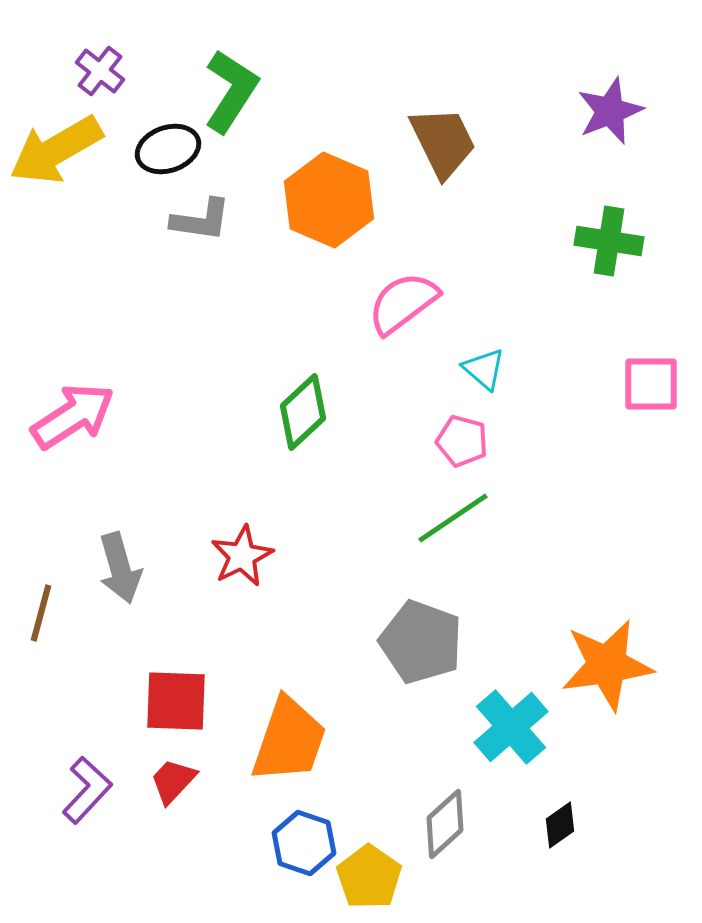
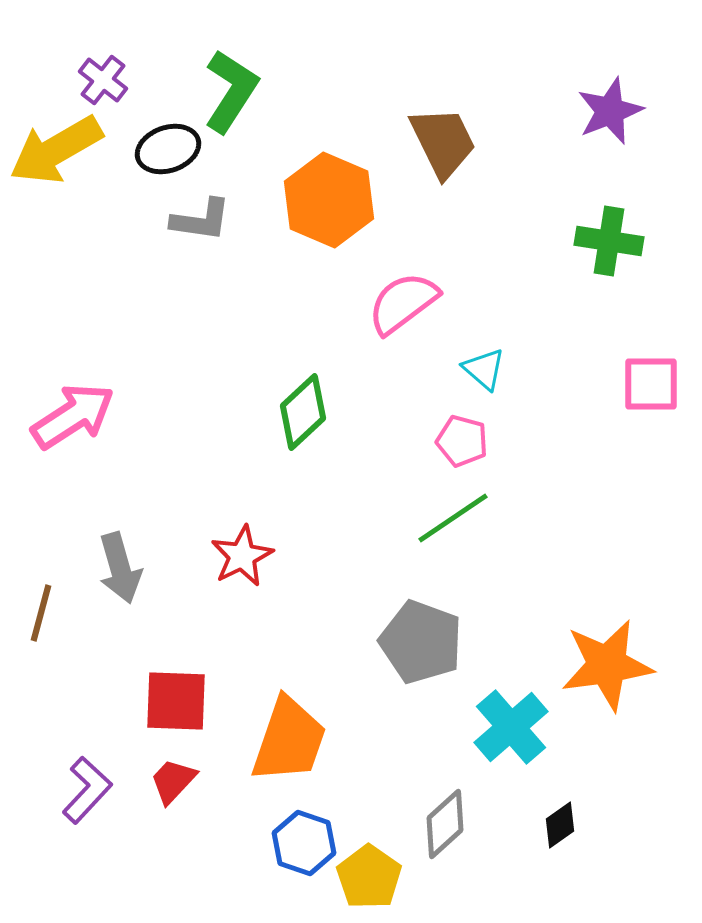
purple cross: moved 3 px right, 9 px down
